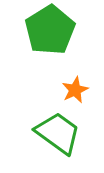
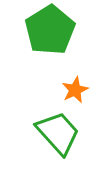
green trapezoid: rotated 12 degrees clockwise
